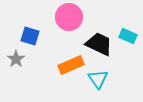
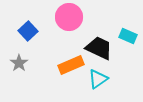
blue square: moved 2 px left, 5 px up; rotated 30 degrees clockwise
black trapezoid: moved 4 px down
gray star: moved 3 px right, 4 px down
cyan triangle: rotated 30 degrees clockwise
